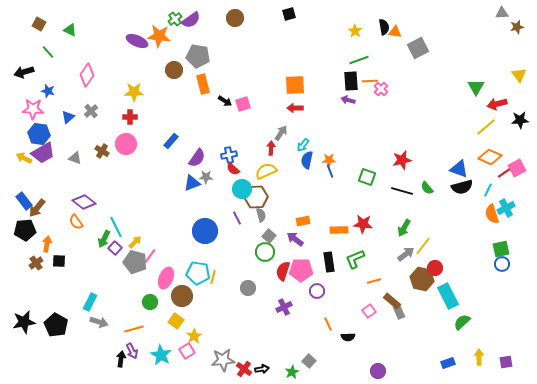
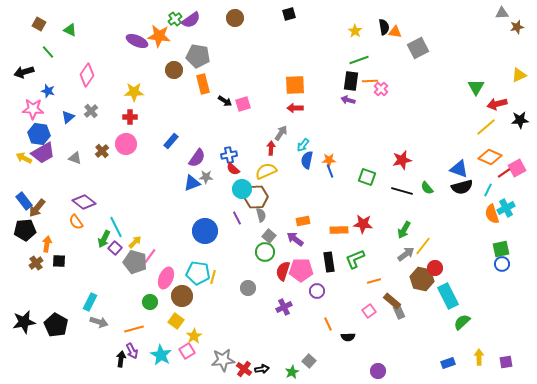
yellow triangle at (519, 75): rotated 42 degrees clockwise
black rectangle at (351, 81): rotated 12 degrees clockwise
brown cross at (102, 151): rotated 16 degrees clockwise
green arrow at (404, 228): moved 2 px down
